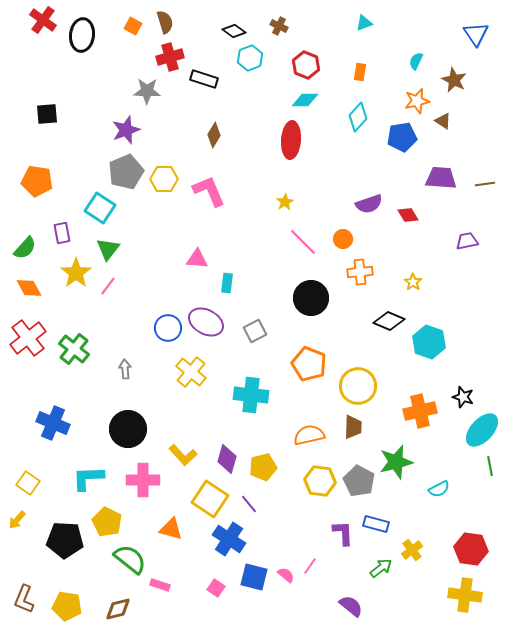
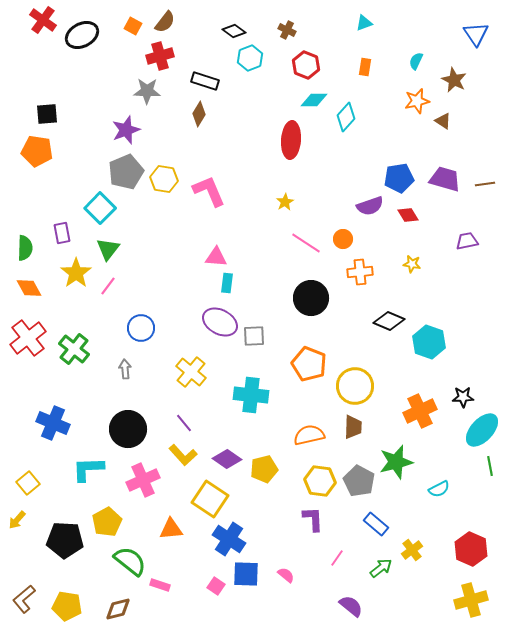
brown semicircle at (165, 22): rotated 55 degrees clockwise
brown cross at (279, 26): moved 8 px right, 4 px down
black ellipse at (82, 35): rotated 56 degrees clockwise
red cross at (170, 57): moved 10 px left, 1 px up
orange rectangle at (360, 72): moved 5 px right, 5 px up
black rectangle at (204, 79): moved 1 px right, 2 px down
cyan diamond at (305, 100): moved 9 px right
cyan diamond at (358, 117): moved 12 px left
brown diamond at (214, 135): moved 15 px left, 21 px up
blue pentagon at (402, 137): moved 3 px left, 41 px down
purple trapezoid at (441, 178): moved 4 px right, 1 px down; rotated 12 degrees clockwise
yellow hexagon at (164, 179): rotated 8 degrees clockwise
orange pentagon at (37, 181): moved 30 px up
purple semicircle at (369, 204): moved 1 px right, 2 px down
cyan square at (100, 208): rotated 12 degrees clockwise
pink line at (303, 242): moved 3 px right, 1 px down; rotated 12 degrees counterclockwise
green semicircle at (25, 248): rotated 40 degrees counterclockwise
pink triangle at (197, 259): moved 19 px right, 2 px up
yellow star at (413, 282): moved 1 px left, 18 px up; rotated 24 degrees counterclockwise
purple ellipse at (206, 322): moved 14 px right
blue circle at (168, 328): moved 27 px left
gray square at (255, 331): moved 1 px left, 5 px down; rotated 25 degrees clockwise
yellow circle at (358, 386): moved 3 px left
black star at (463, 397): rotated 20 degrees counterclockwise
orange cross at (420, 411): rotated 12 degrees counterclockwise
purple diamond at (227, 459): rotated 72 degrees counterclockwise
yellow pentagon at (263, 467): moved 1 px right, 2 px down
cyan L-shape at (88, 478): moved 9 px up
pink cross at (143, 480): rotated 24 degrees counterclockwise
yellow square at (28, 483): rotated 15 degrees clockwise
purple line at (249, 504): moved 65 px left, 81 px up
yellow pentagon at (107, 522): rotated 16 degrees clockwise
blue rectangle at (376, 524): rotated 25 degrees clockwise
orange triangle at (171, 529): rotated 20 degrees counterclockwise
purple L-shape at (343, 533): moved 30 px left, 14 px up
red hexagon at (471, 549): rotated 16 degrees clockwise
green semicircle at (130, 559): moved 2 px down
pink line at (310, 566): moved 27 px right, 8 px up
blue square at (254, 577): moved 8 px left, 3 px up; rotated 12 degrees counterclockwise
pink square at (216, 588): moved 2 px up
yellow cross at (465, 595): moved 6 px right, 5 px down; rotated 24 degrees counterclockwise
brown L-shape at (24, 599): rotated 28 degrees clockwise
